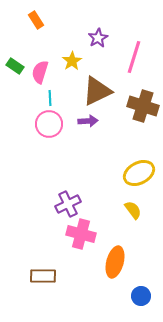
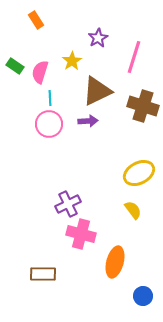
brown rectangle: moved 2 px up
blue circle: moved 2 px right
